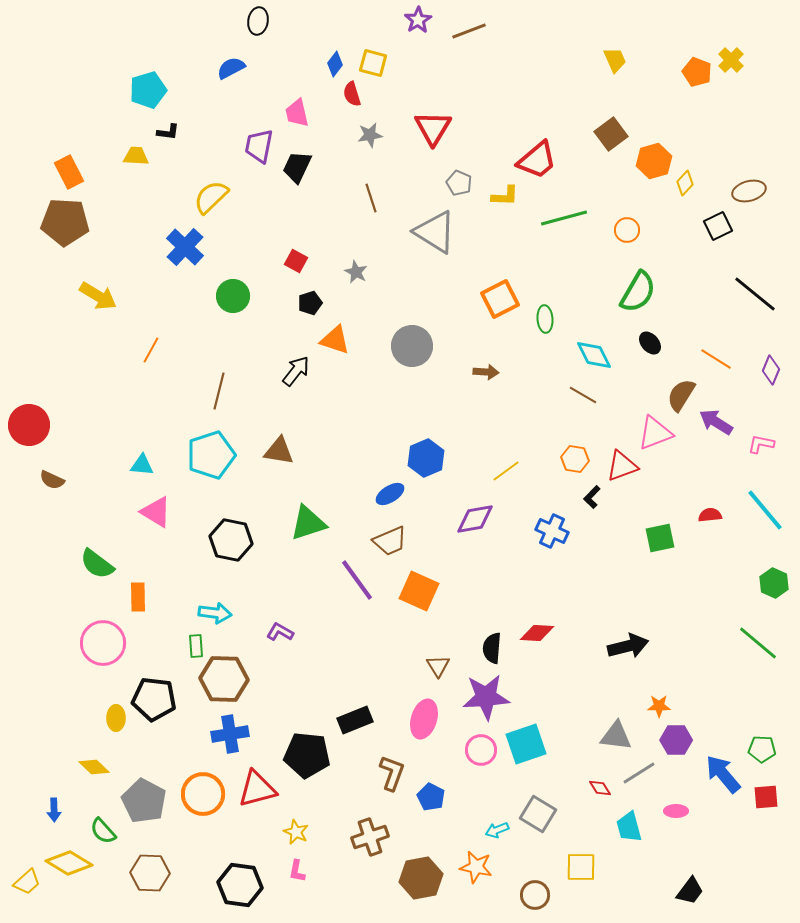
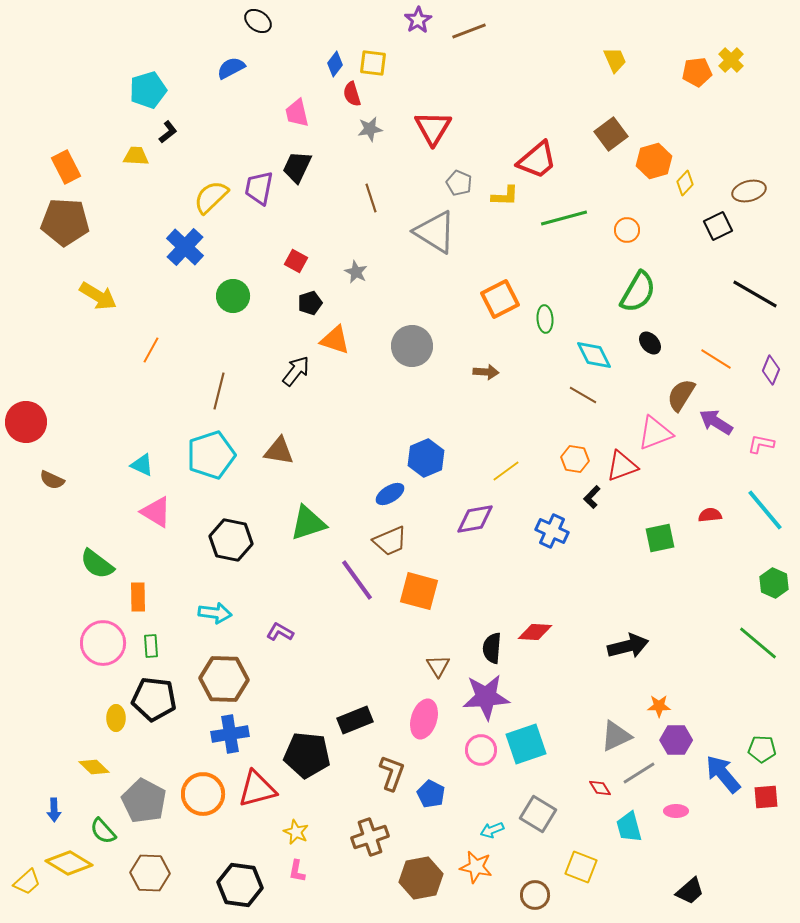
black ellipse at (258, 21): rotated 64 degrees counterclockwise
yellow square at (373, 63): rotated 8 degrees counterclockwise
orange pentagon at (697, 72): rotated 28 degrees counterclockwise
black L-shape at (168, 132): rotated 45 degrees counterclockwise
gray star at (370, 135): moved 6 px up
purple trapezoid at (259, 146): moved 42 px down
orange rectangle at (69, 172): moved 3 px left, 5 px up
black line at (755, 294): rotated 9 degrees counterclockwise
red circle at (29, 425): moved 3 px left, 3 px up
cyan triangle at (142, 465): rotated 20 degrees clockwise
orange square at (419, 591): rotated 9 degrees counterclockwise
red diamond at (537, 633): moved 2 px left, 1 px up
green rectangle at (196, 646): moved 45 px left
gray triangle at (616, 736): rotated 32 degrees counterclockwise
blue pentagon at (431, 797): moved 3 px up
cyan arrow at (497, 830): moved 5 px left
yellow square at (581, 867): rotated 20 degrees clockwise
black trapezoid at (690, 891): rotated 12 degrees clockwise
